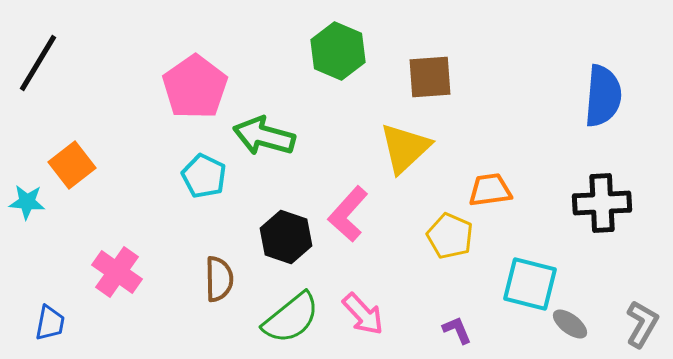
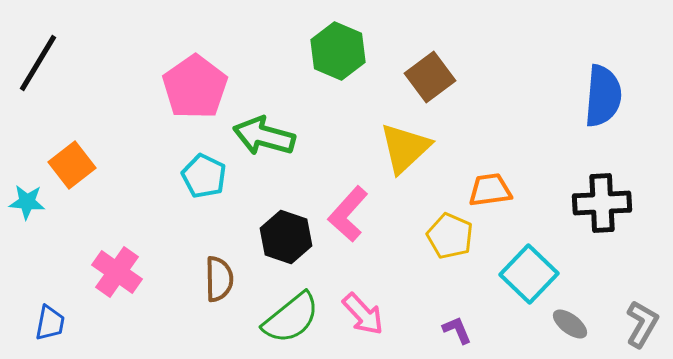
brown square: rotated 33 degrees counterclockwise
cyan square: moved 1 px left, 10 px up; rotated 30 degrees clockwise
